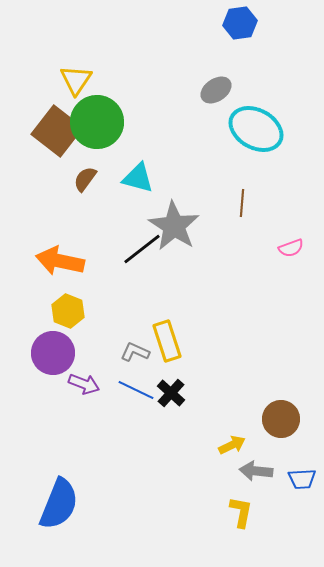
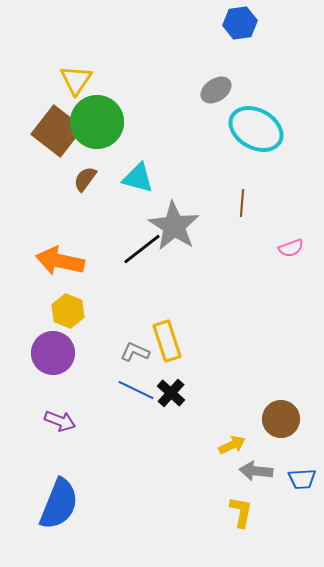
purple arrow: moved 24 px left, 37 px down
